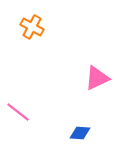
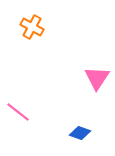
pink triangle: rotated 32 degrees counterclockwise
blue diamond: rotated 15 degrees clockwise
